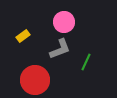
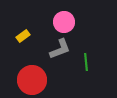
green line: rotated 30 degrees counterclockwise
red circle: moved 3 px left
